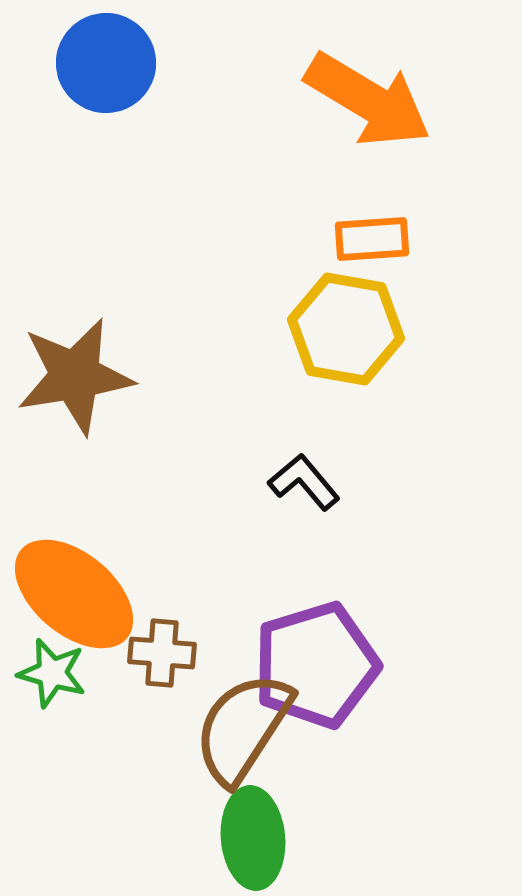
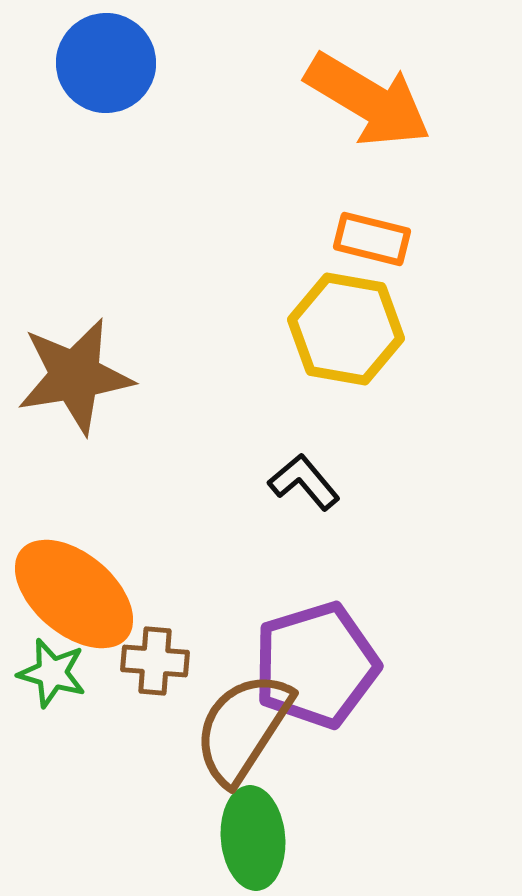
orange rectangle: rotated 18 degrees clockwise
brown cross: moved 7 px left, 8 px down
